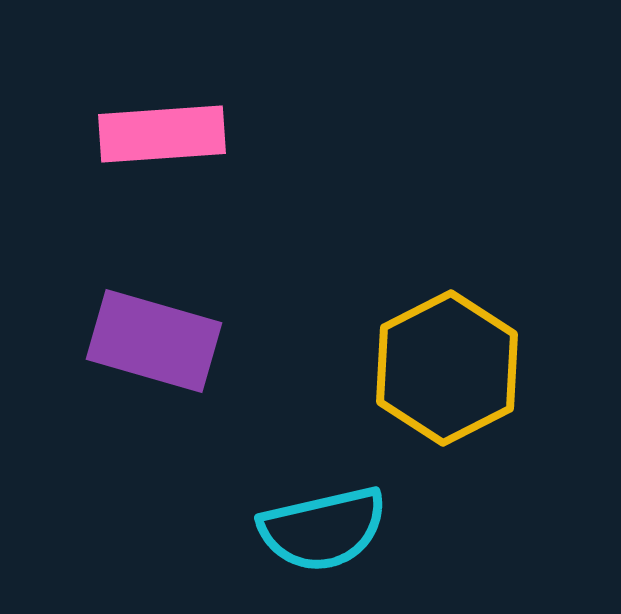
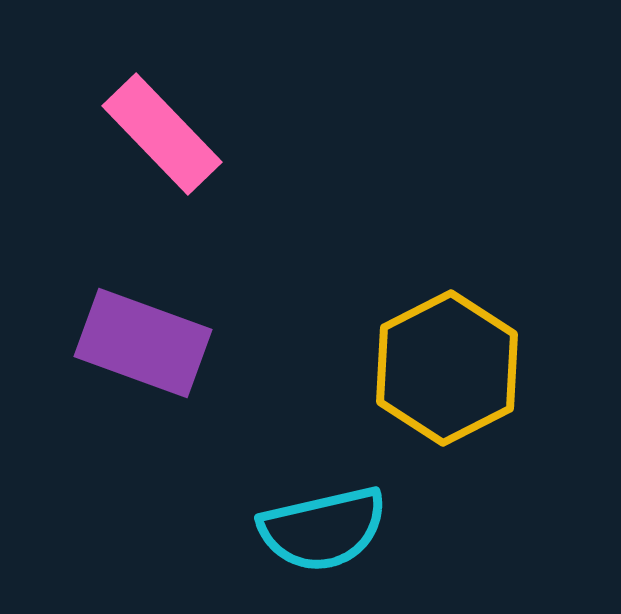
pink rectangle: rotated 50 degrees clockwise
purple rectangle: moved 11 px left, 2 px down; rotated 4 degrees clockwise
